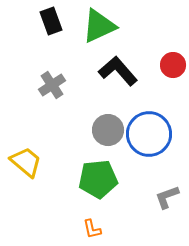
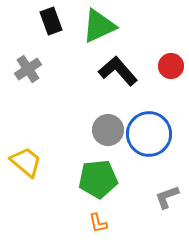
red circle: moved 2 px left, 1 px down
gray cross: moved 24 px left, 16 px up
orange L-shape: moved 6 px right, 6 px up
